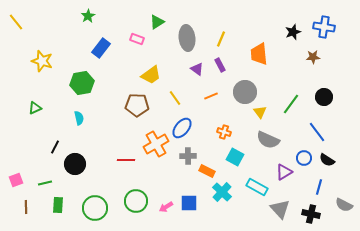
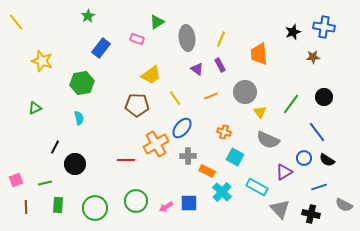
blue line at (319, 187): rotated 56 degrees clockwise
